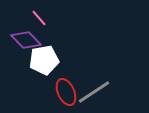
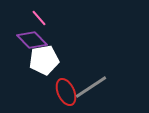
purple diamond: moved 6 px right
gray line: moved 3 px left, 5 px up
